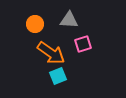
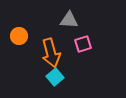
orange circle: moved 16 px left, 12 px down
orange arrow: rotated 40 degrees clockwise
cyan square: moved 3 px left, 1 px down; rotated 18 degrees counterclockwise
